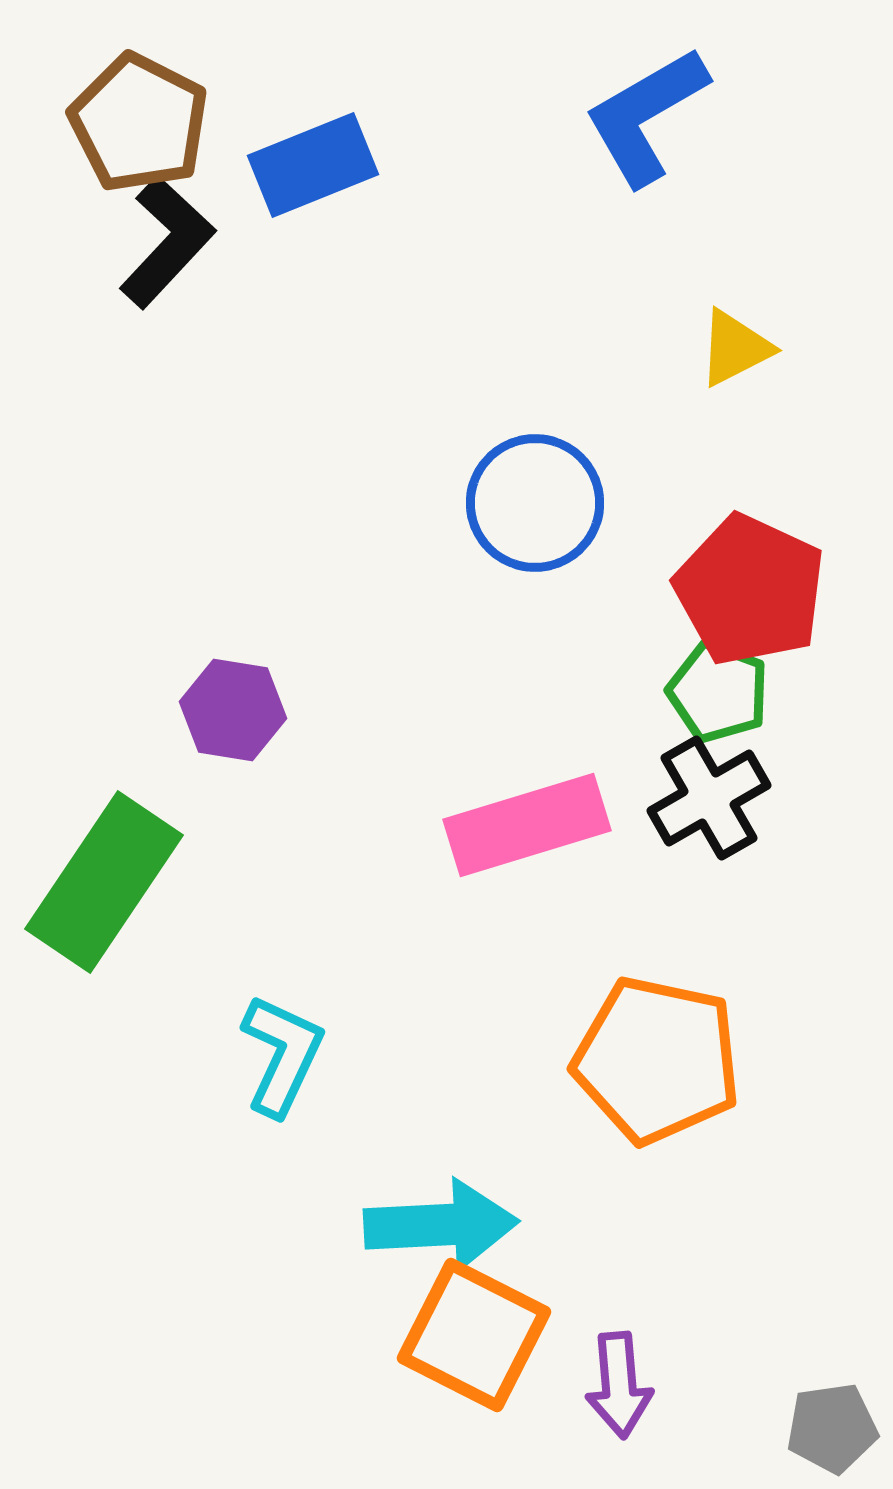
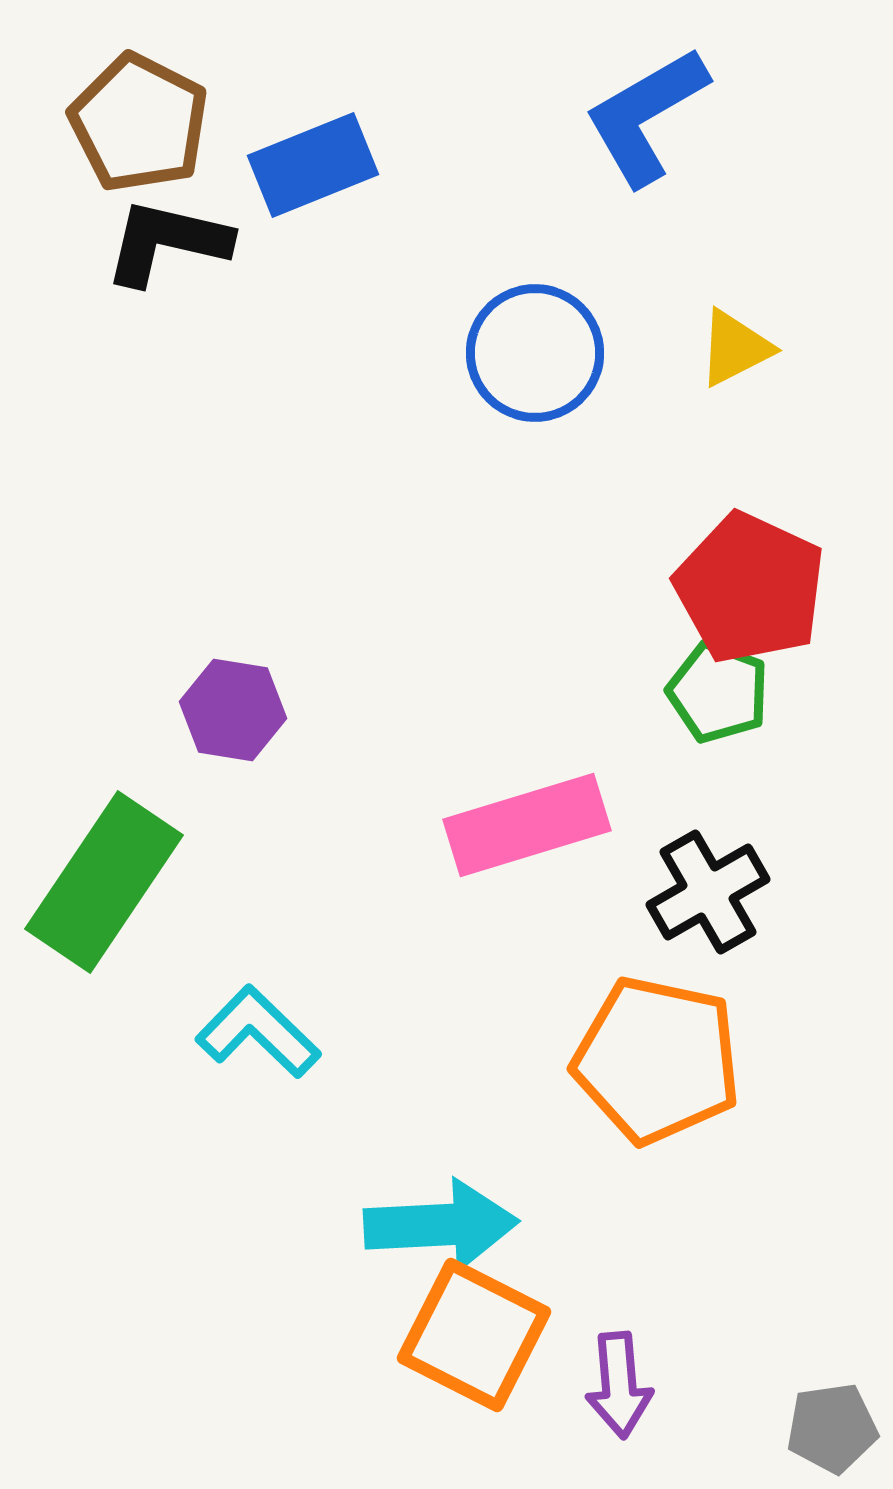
black L-shape: rotated 120 degrees counterclockwise
blue circle: moved 150 px up
red pentagon: moved 2 px up
black cross: moved 1 px left, 94 px down
cyan L-shape: moved 24 px left, 23 px up; rotated 71 degrees counterclockwise
